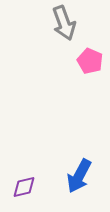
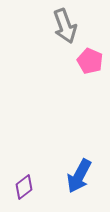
gray arrow: moved 1 px right, 3 px down
purple diamond: rotated 25 degrees counterclockwise
